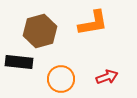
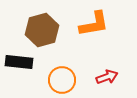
orange L-shape: moved 1 px right, 1 px down
brown hexagon: moved 2 px right, 1 px up
orange circle: moved 1 px right, 1 px down
